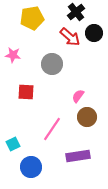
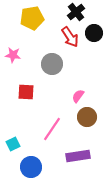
red arrow: rotated 15 degrees clockwise
